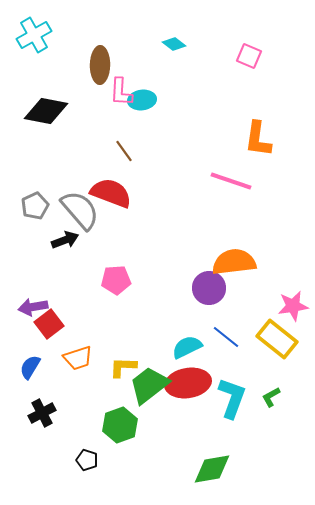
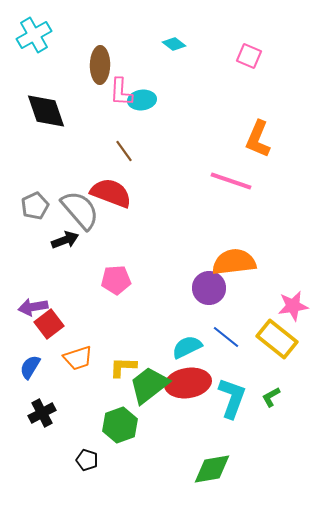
black diamond: rotated 60 degrees clockwise
orange L-shape: rotated 15 degrees clockwise
